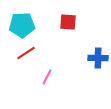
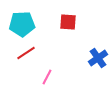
cyan pentagon: moved 1 px up
blue cross: rotated 36 degrees counterclockwise
